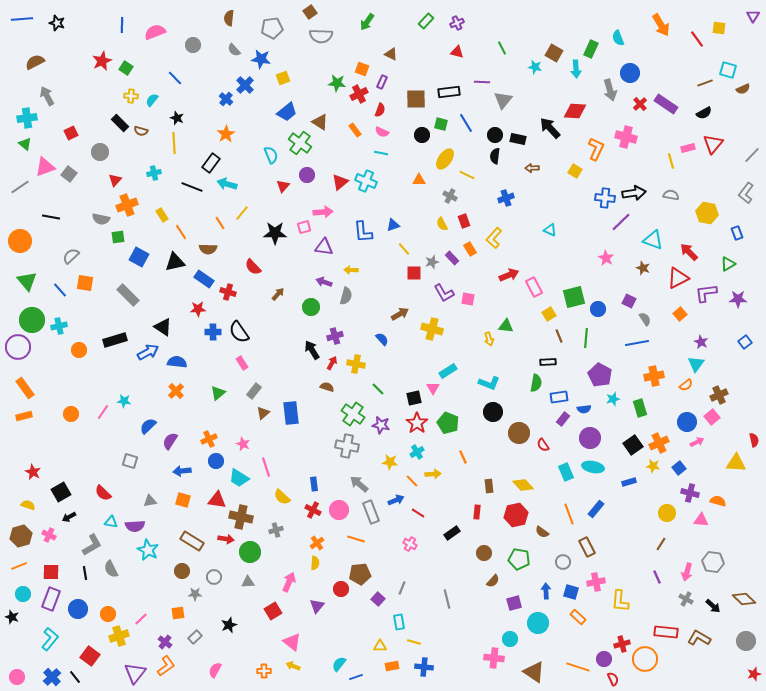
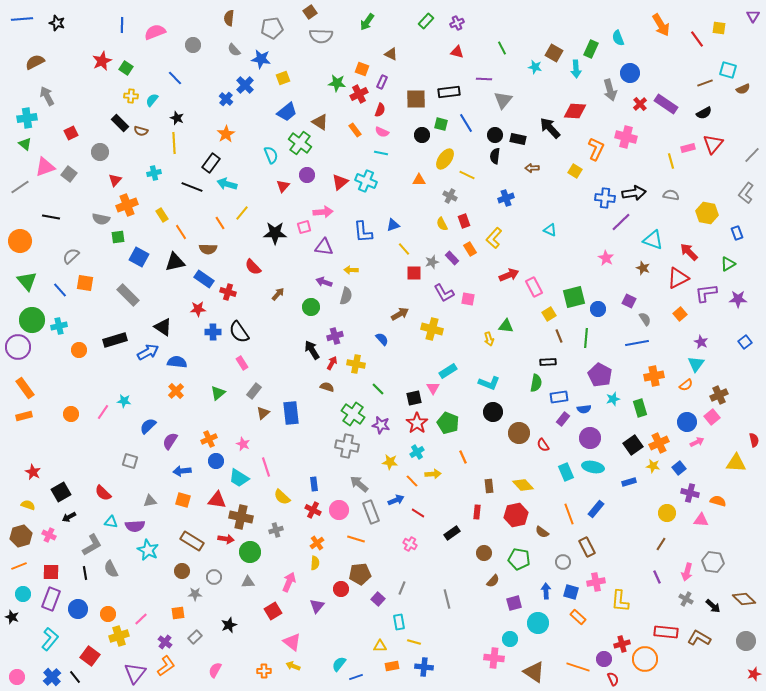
purple line at (482, 82): moved 2 px right, 3 px up
